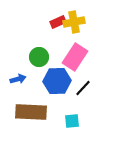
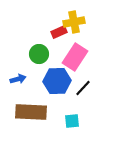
red rectangle: moved 1 px right, 10 px down
green circle: moved 3 px up
